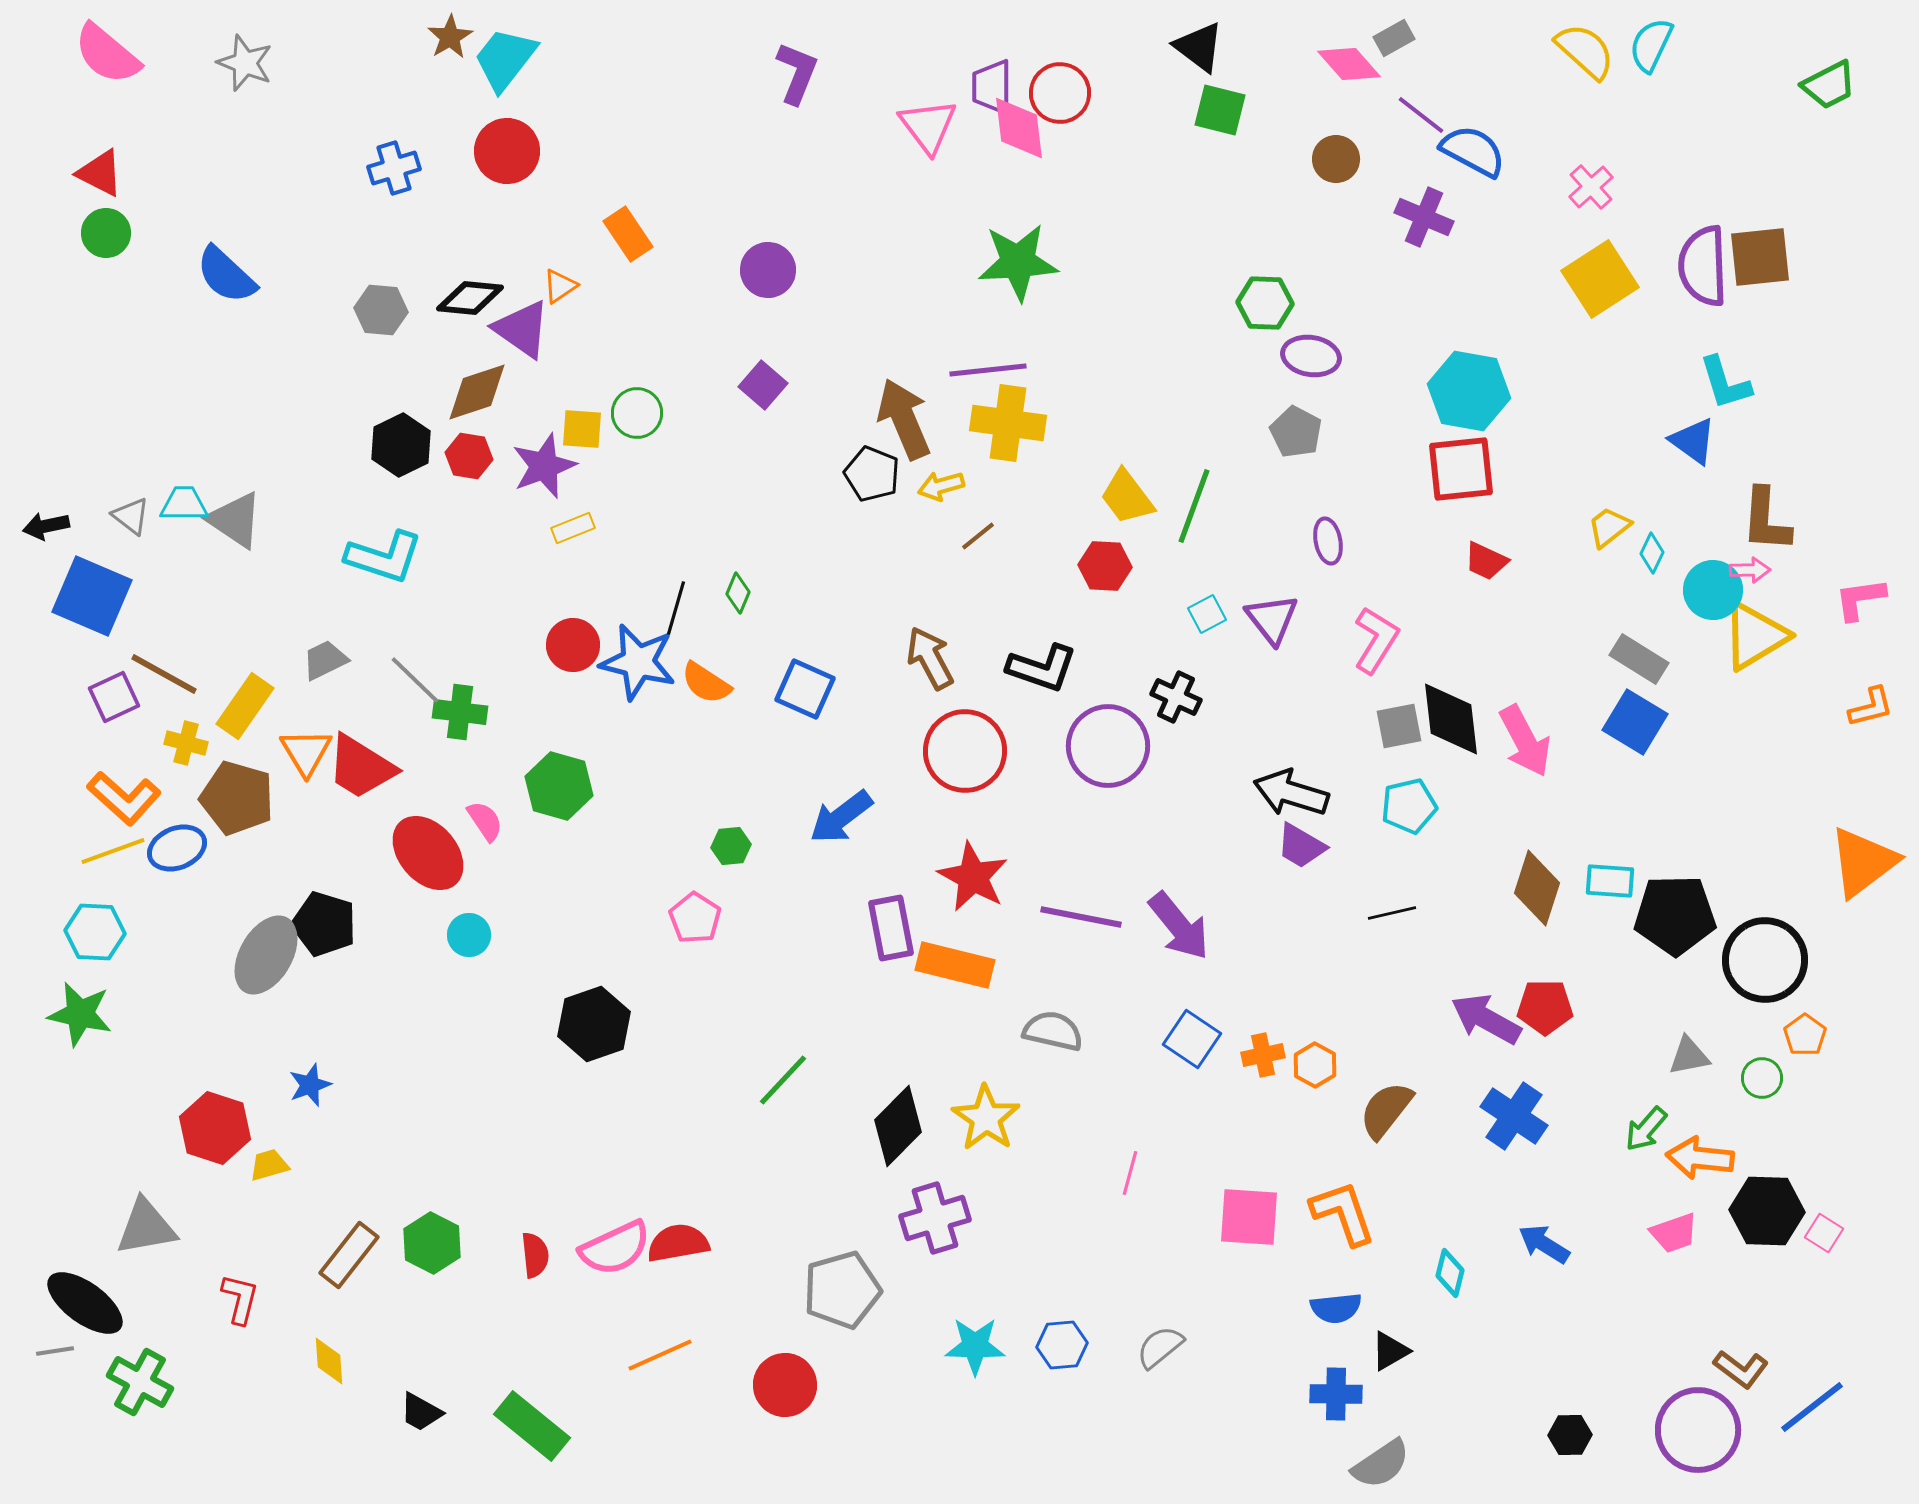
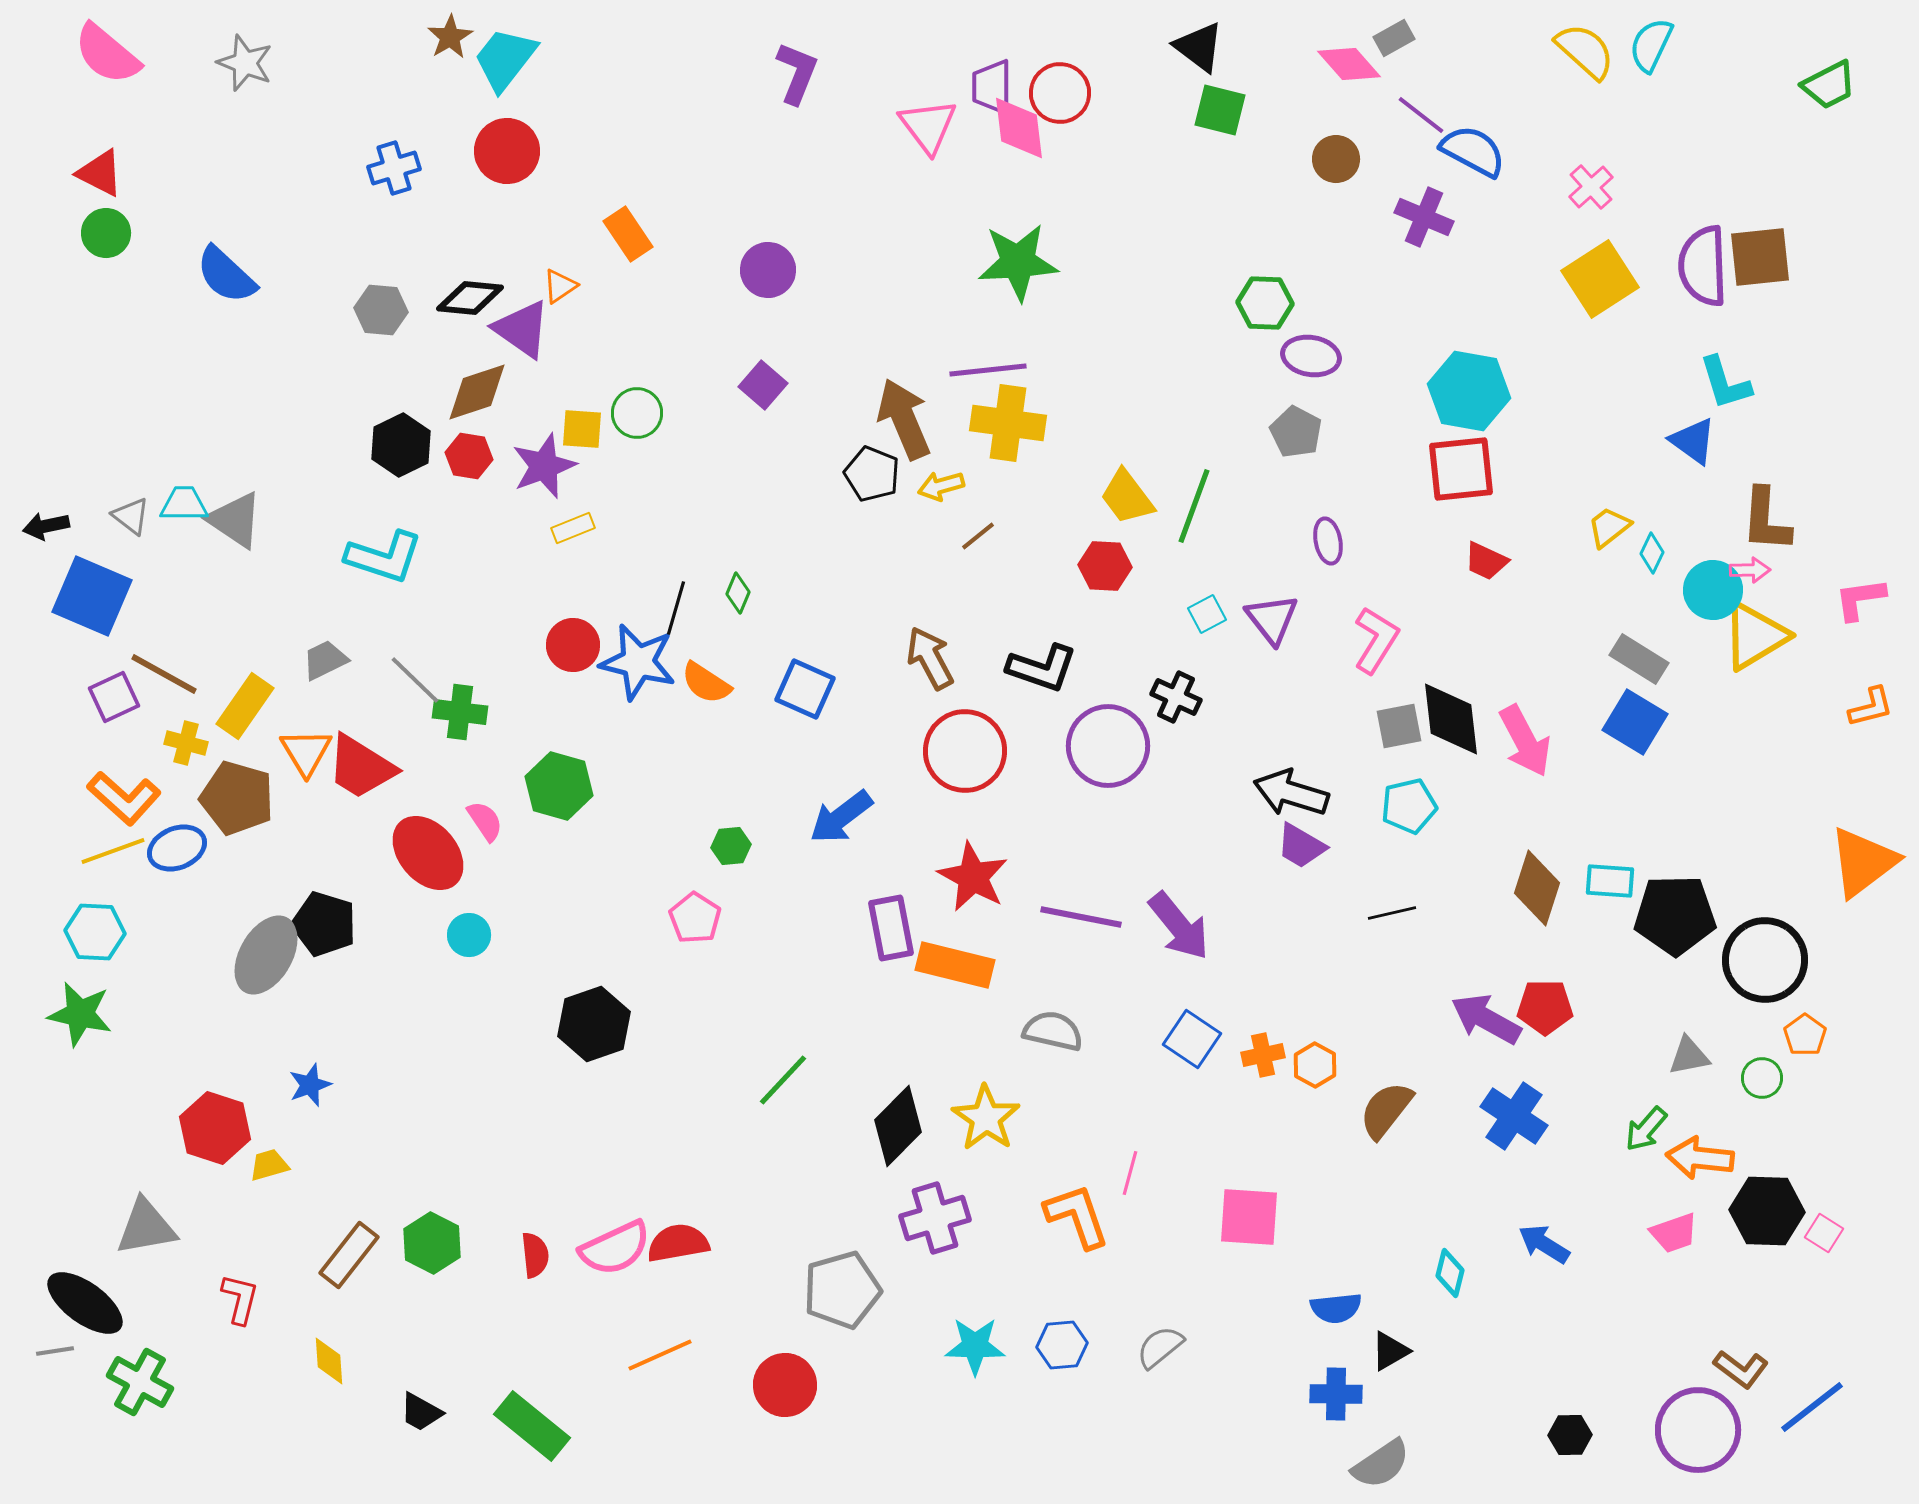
orange L-shape at (1343, 1213): moved 266 px left, 3 px down
